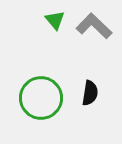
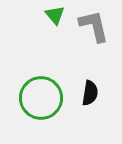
green triangle: moved 5 px up
gray L-shape: rotated 33 degrees clockwise
